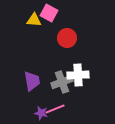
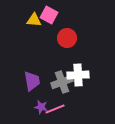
pink square: moved 2 px down
purple star: moved 6 px up
